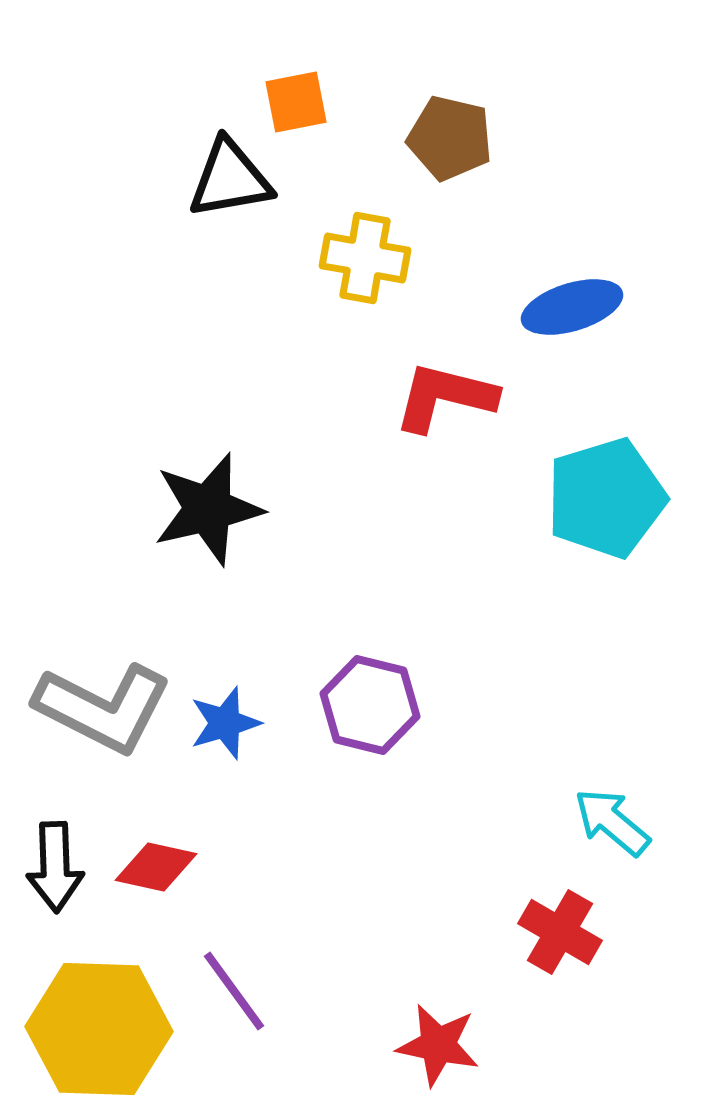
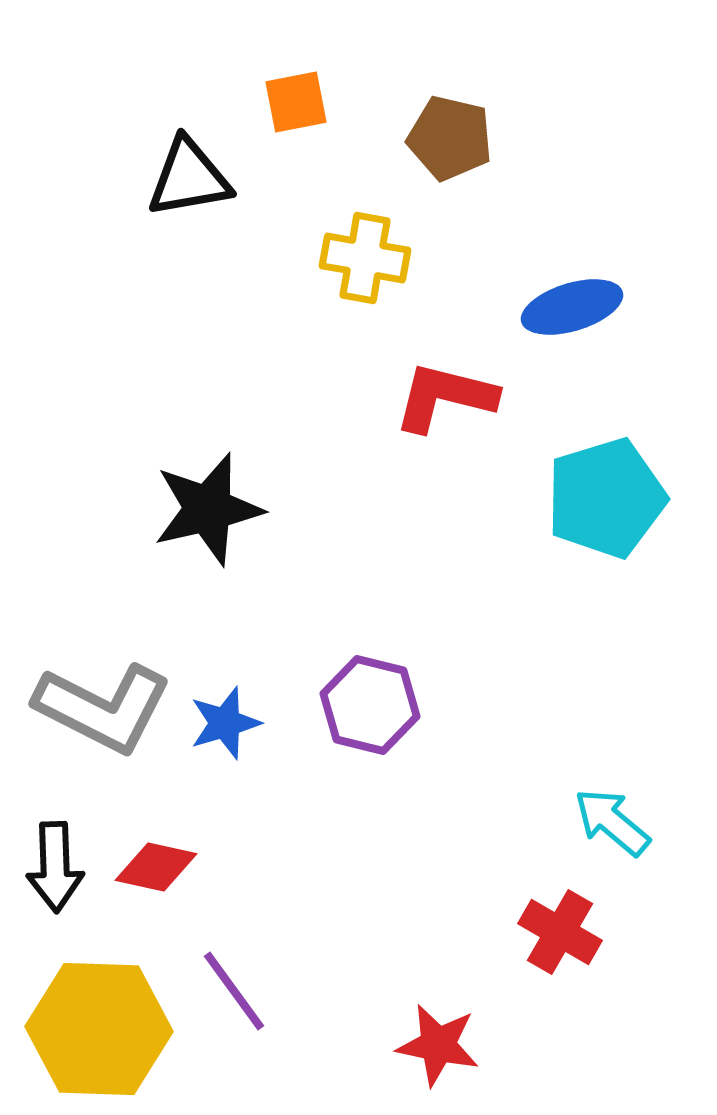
black triangle: moved 41 px left, 1 px up
